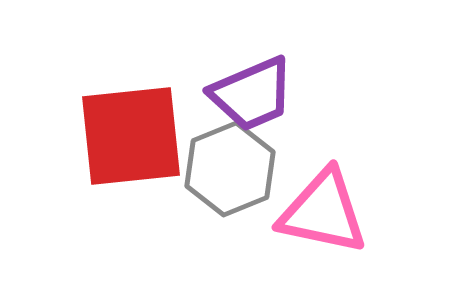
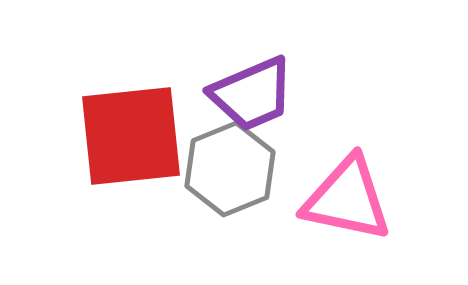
pink triangle: moved 24 px right, 13 px up
